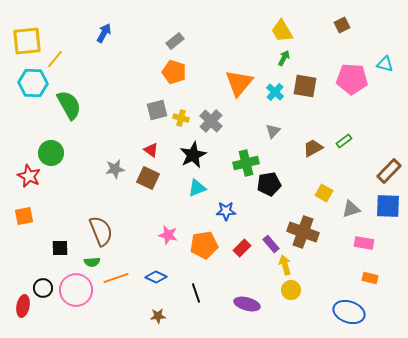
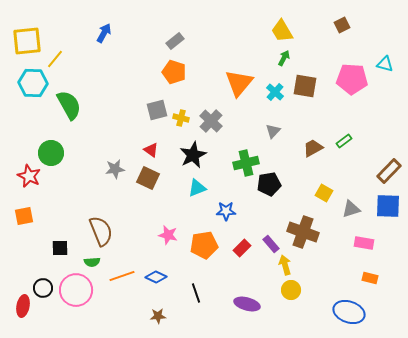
orange line at (116, 278): moved 6 px right, 2 px up
